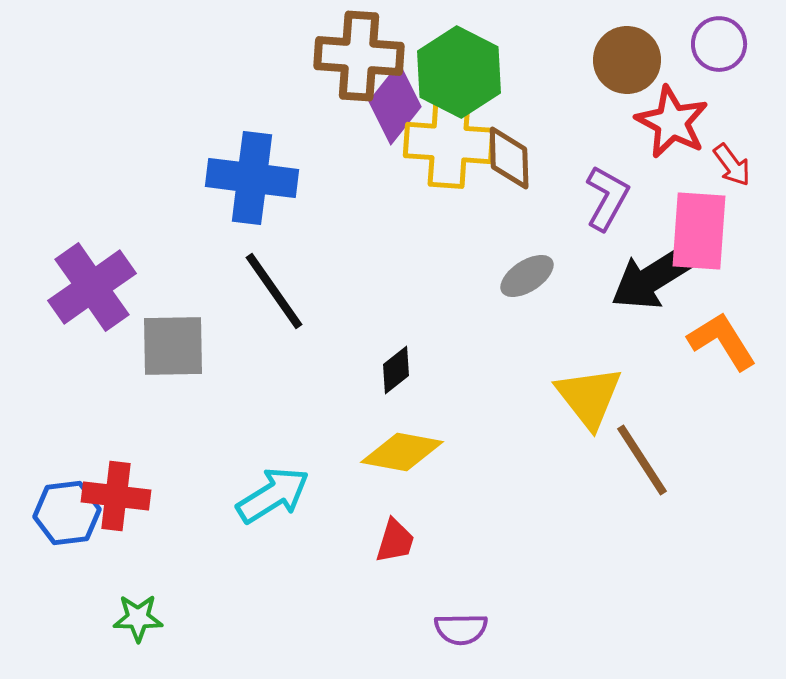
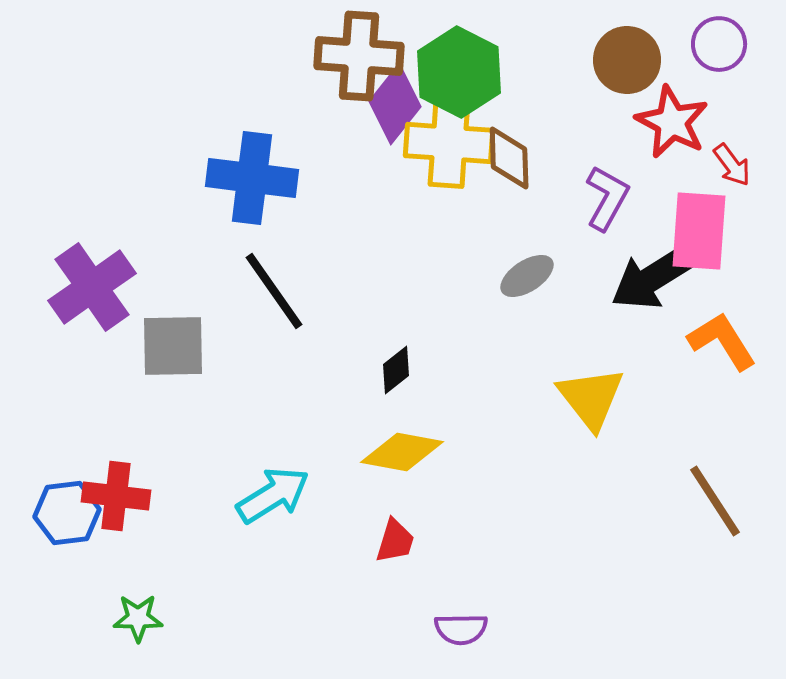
yellow triangle: moved 2 px right, 1 px down
brown line: moved 73 px right, 41 px down
